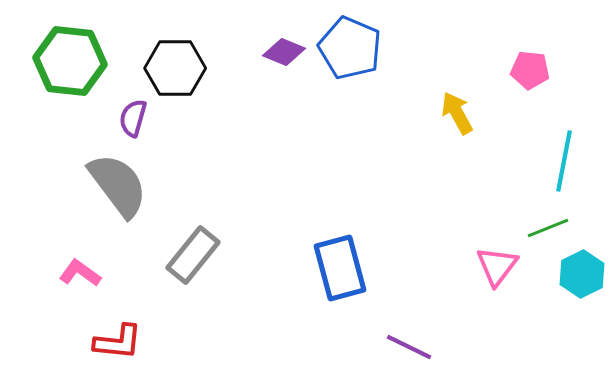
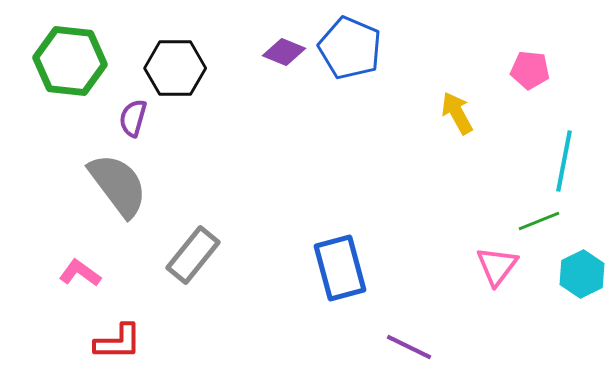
green line: moved 9 px left, 7 px up
red L-shape: rotated 6 degrees counterclockwise
